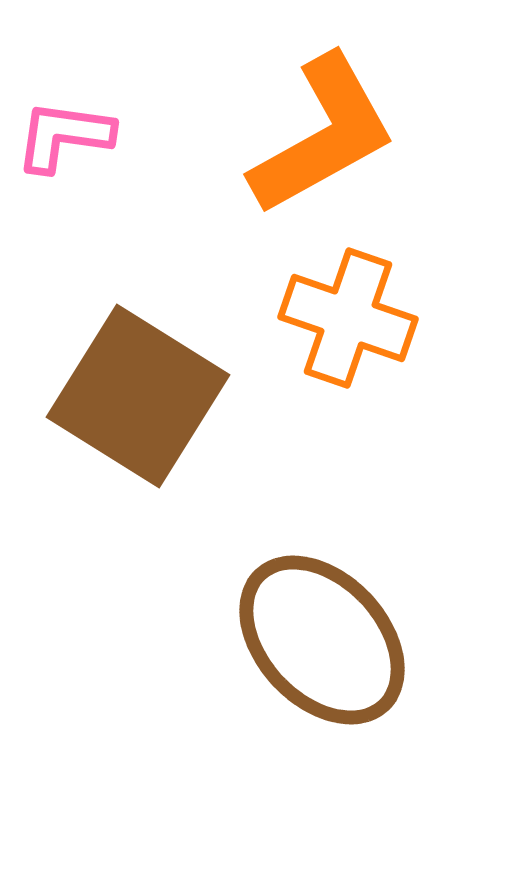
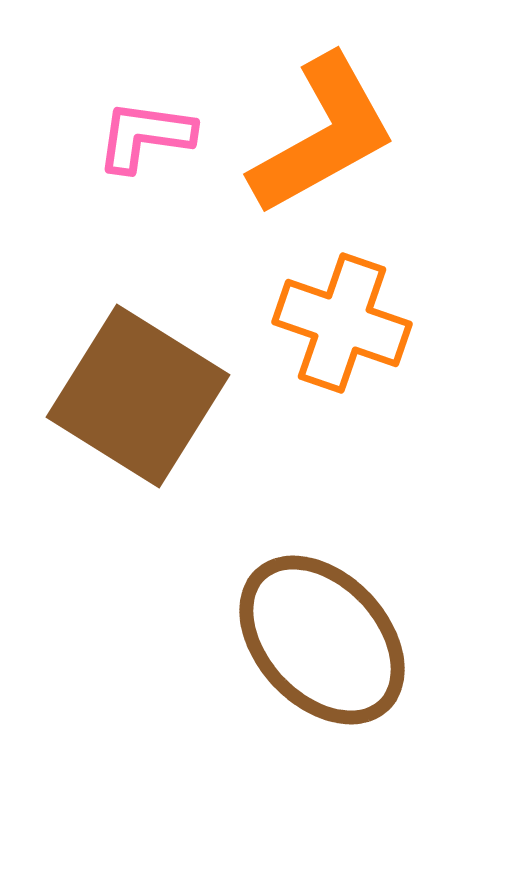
pink L-shape: moved 81 px right
orange cross: moved 6 px left, 5 px down
